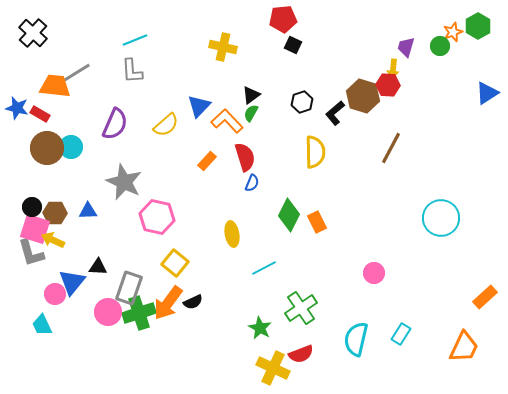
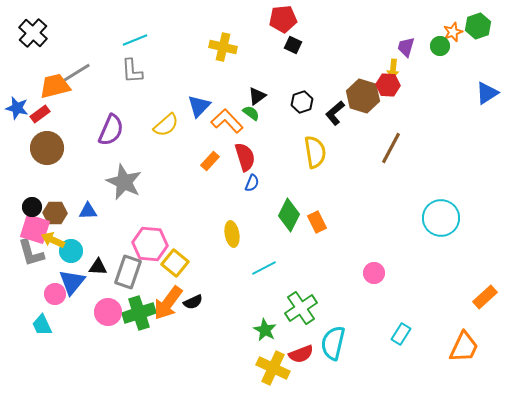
green hexagon at (478, 26): rotated 10 degrees clockwise
orange trapezoid at (55, 86): rotated 20 degrees counterclockwise
black triangle at (251, 95): moved 6 px right, 1 px down
green semicircle at (251, 113): rotated 96 degrees clockwise
red rectangle at (40, 114): rotated 66 degrees counterclockwise
purple semicircle at (115, 124): moved 4 px left, 6 px down
cyan circle at (71, 147): moved 104 px down
yellow semicircle at (315, 152): rotated 8 degrees counterclockwise
orange rectangle at (207, 161): moved 3 px right
pink hexagon at (157, 217): moved 7 px left, 27 px down; rotated 8 degrees counterclockwise
gray rectangle at (129, 288): moved 1 px left, 16 px up
green star at (260, 328): moved 5 px right, 2 px down
cyan semicircle at (356, 339): moved 23 px left, 4 px down
